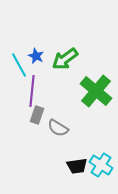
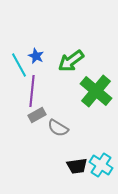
green arrow: moved 6 px right, 2 px down
gray rectangle: rotated 42 degrees clockwise
